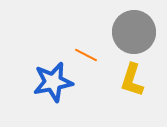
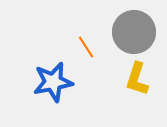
orange line: moved 8 px up; rotated 30 degrees clockwise
yellow L-shape: moved 5 px right, 1 px up
